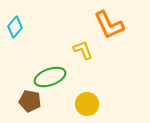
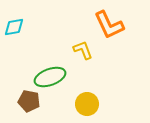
cyan diamond: moved 1 px left; rotated 40 degrees clockwise
brown pentagon: moved 1 px left
